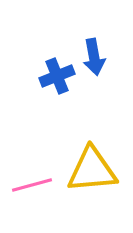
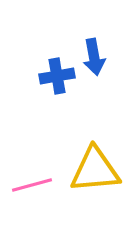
blue cross: rotated 12 degrees clockwise
yellow triangle: moved 3 px right
